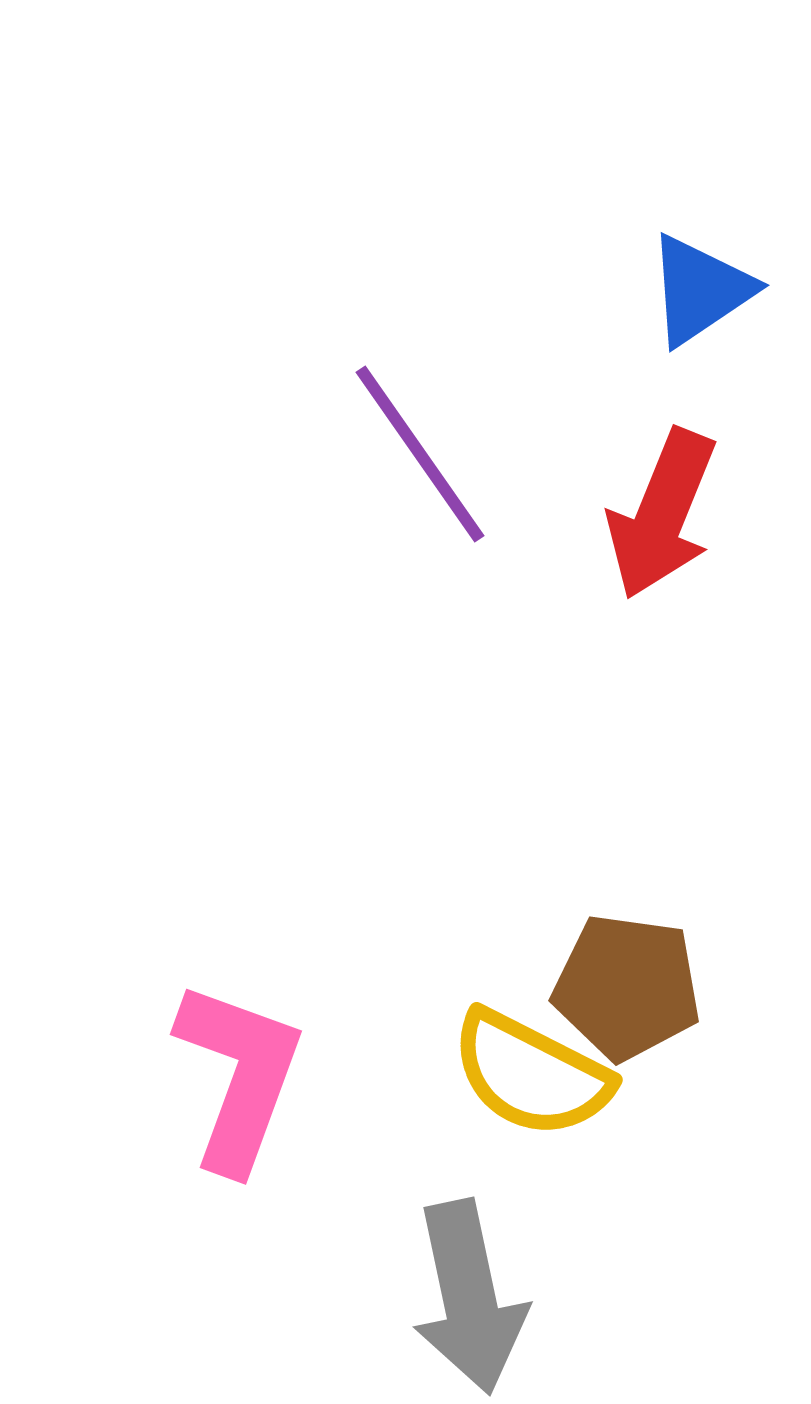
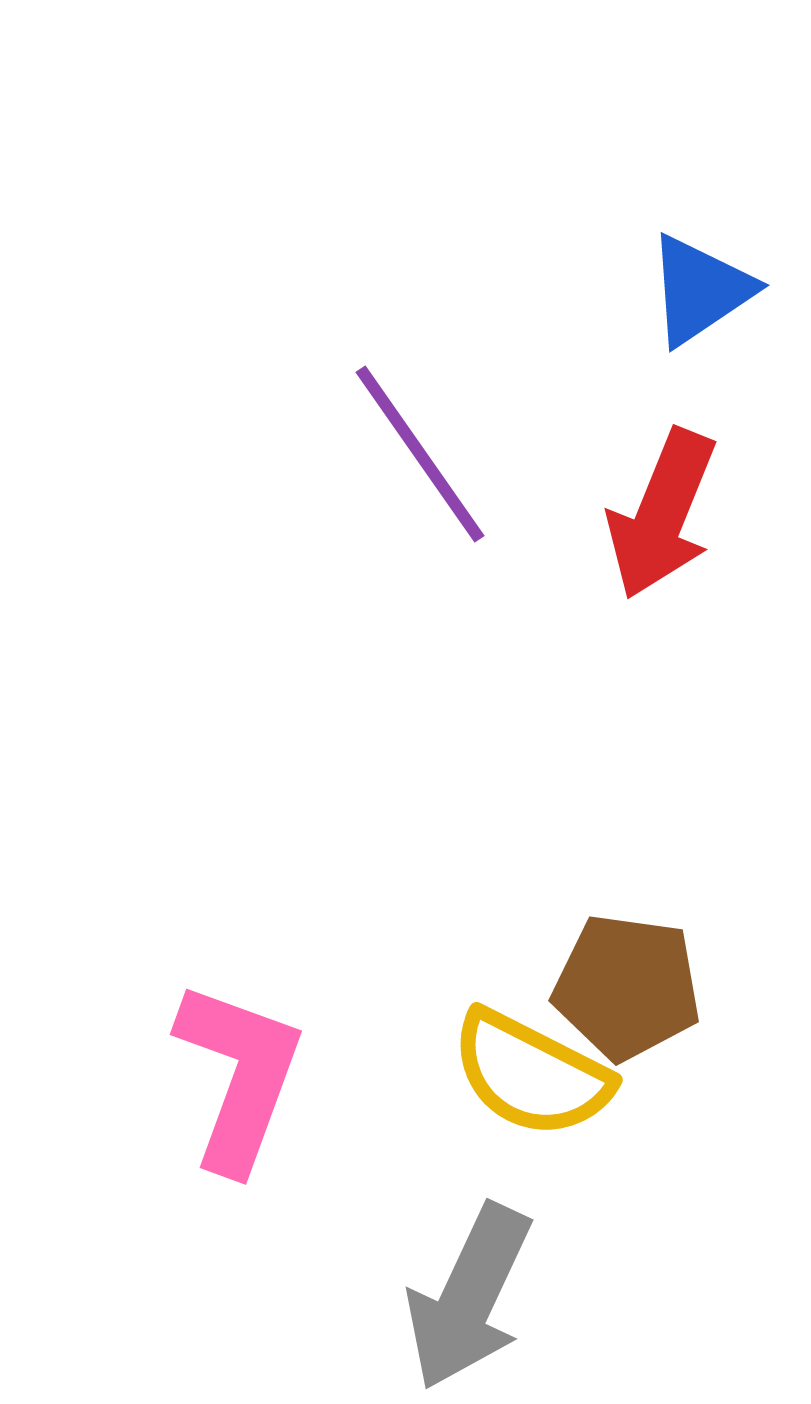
gray arrow: rotated 37 degrees clockwise
